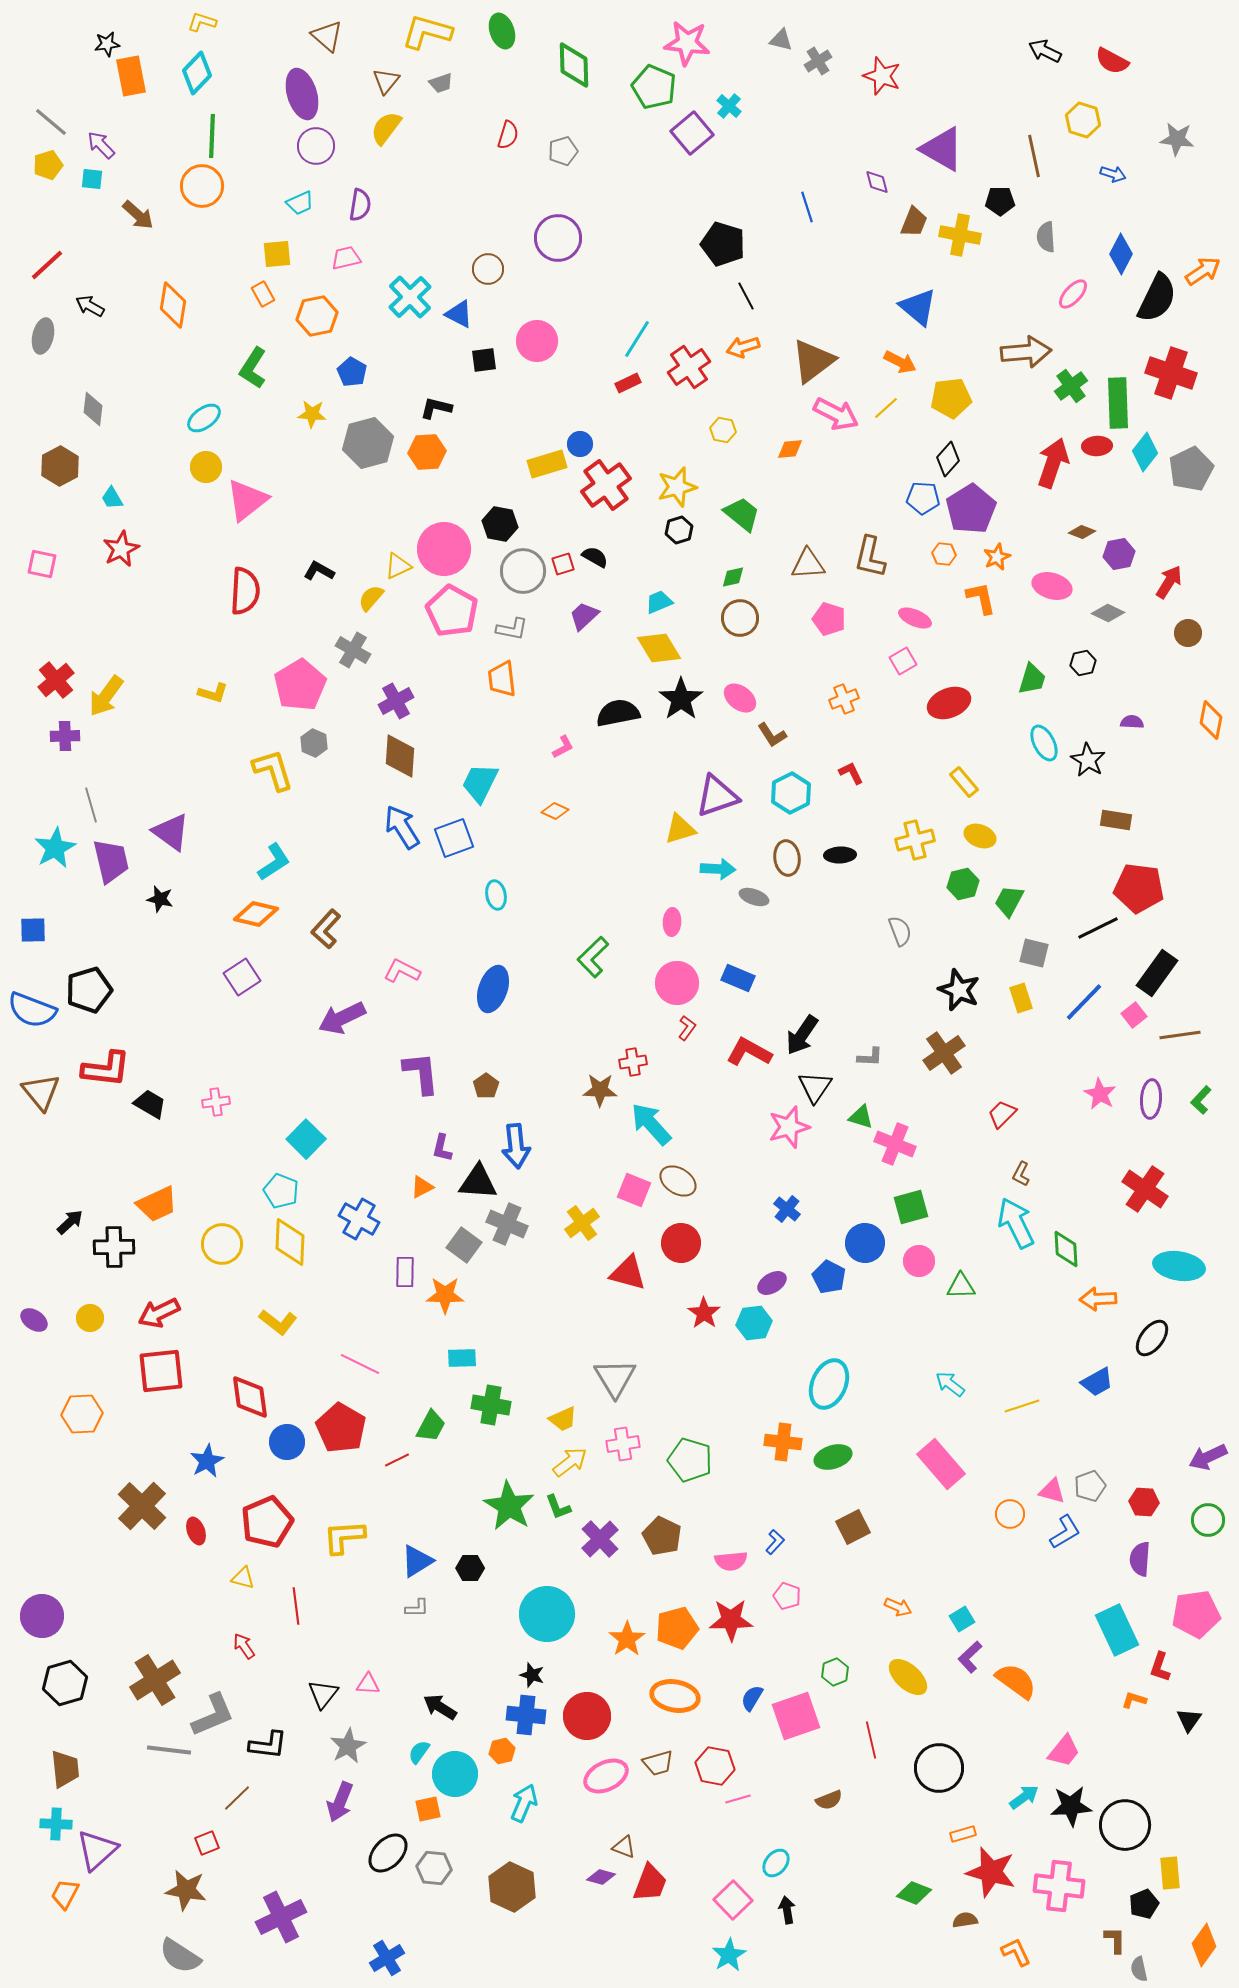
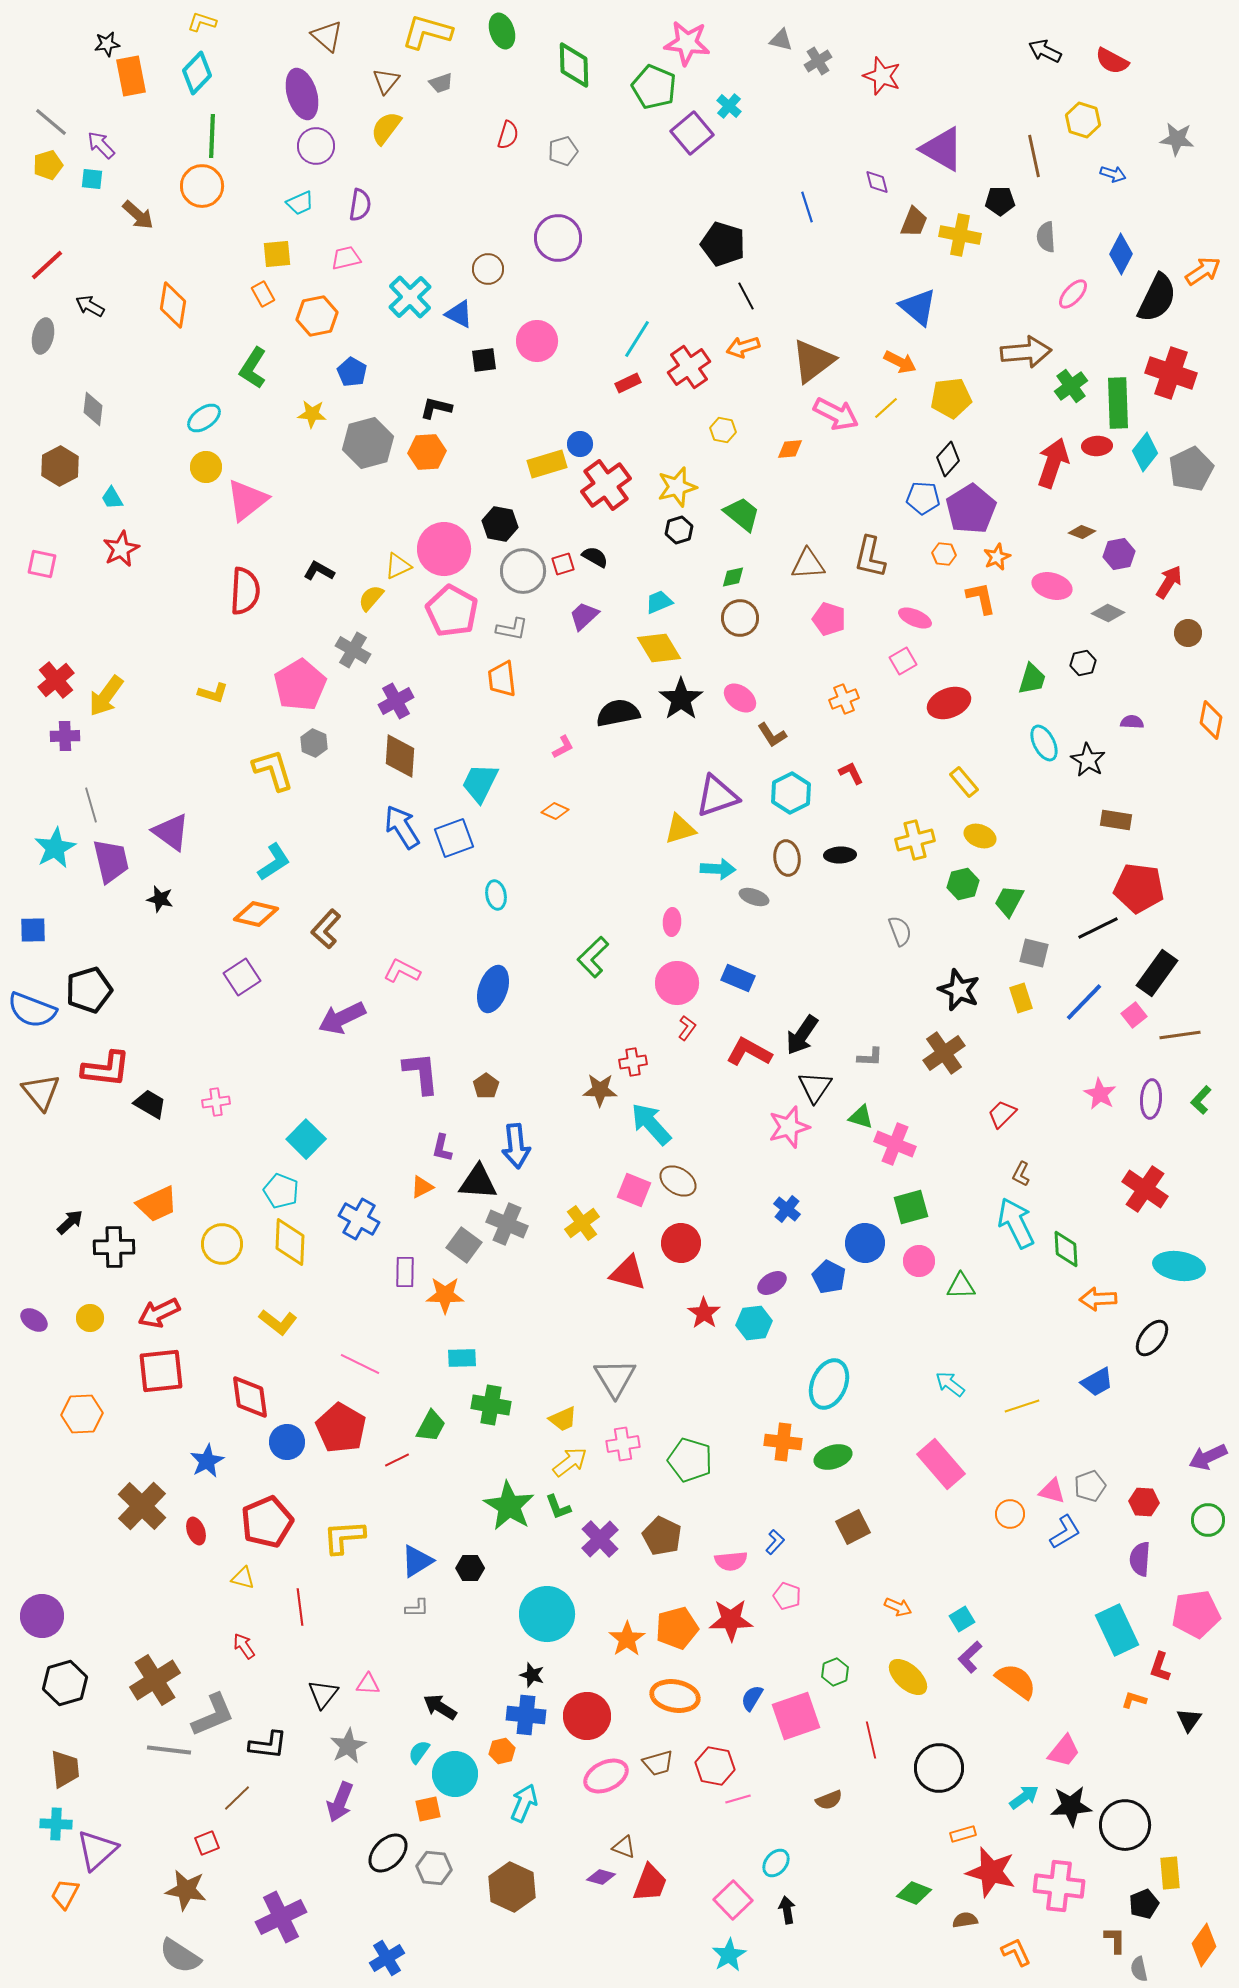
red line at (296, 1606): moved 4 px right, 1 px down
